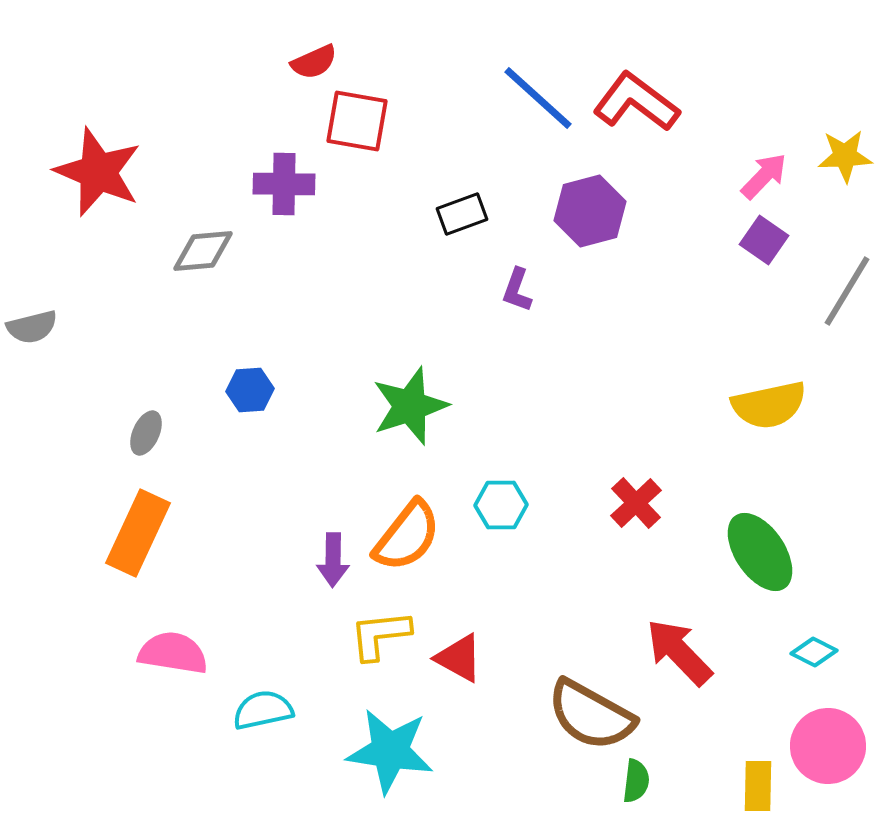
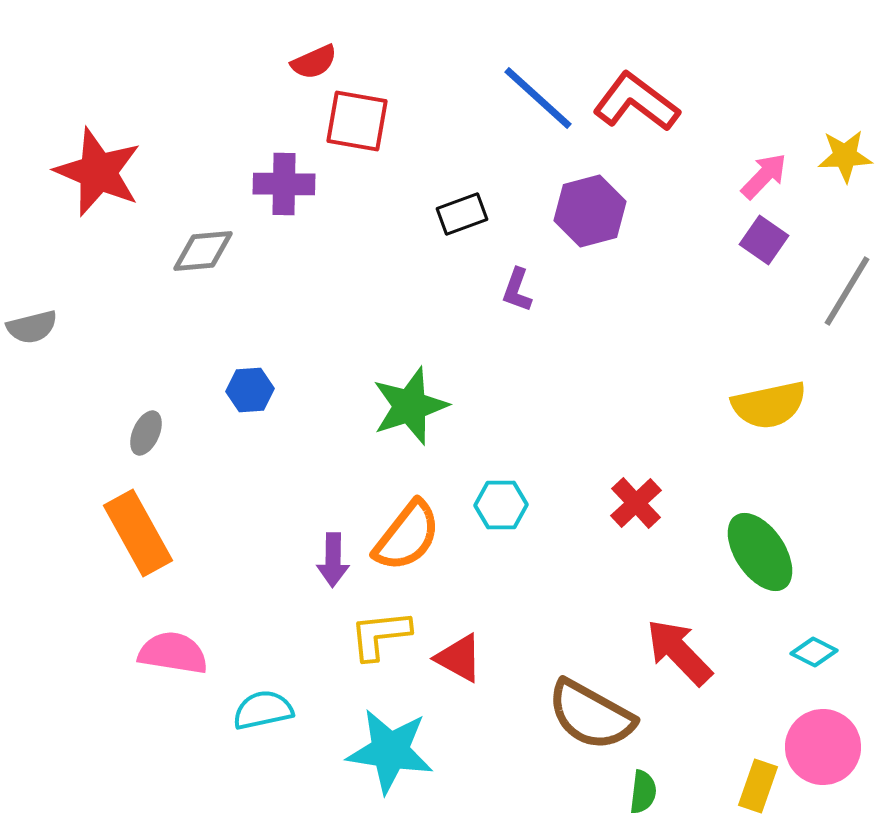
orange rectangle: rotated 54 degrees counterclockwise
pink circle: moved 5 px left, 1 px down
green semicircle: moved 7 px right, 11 px down
yellow rectangle: rotated 18 degrees clockwise
